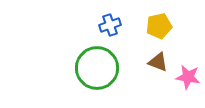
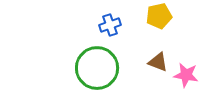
yellow pentagon: moved 10 px up
pink star: moved 2 px left, 2 px up
